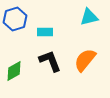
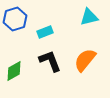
cyan rectangle: rotated 21 degrees counterclockwise
